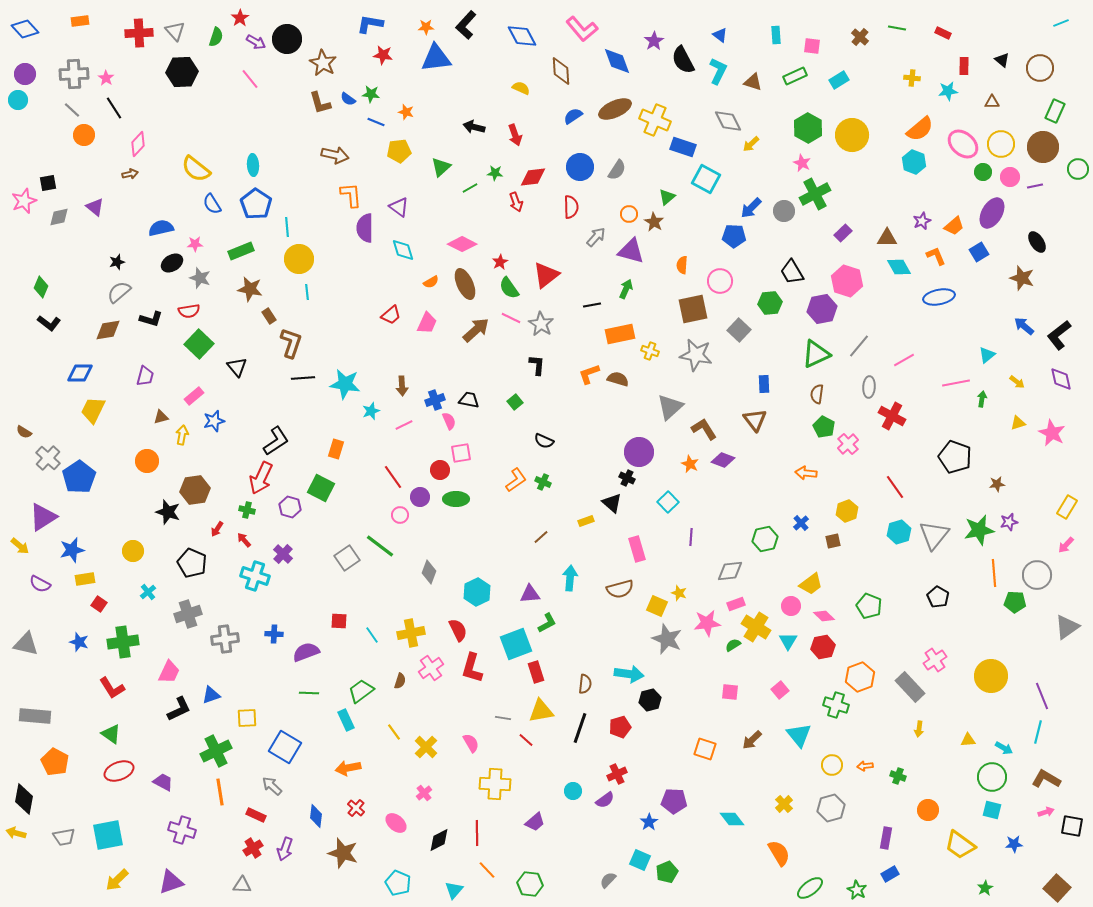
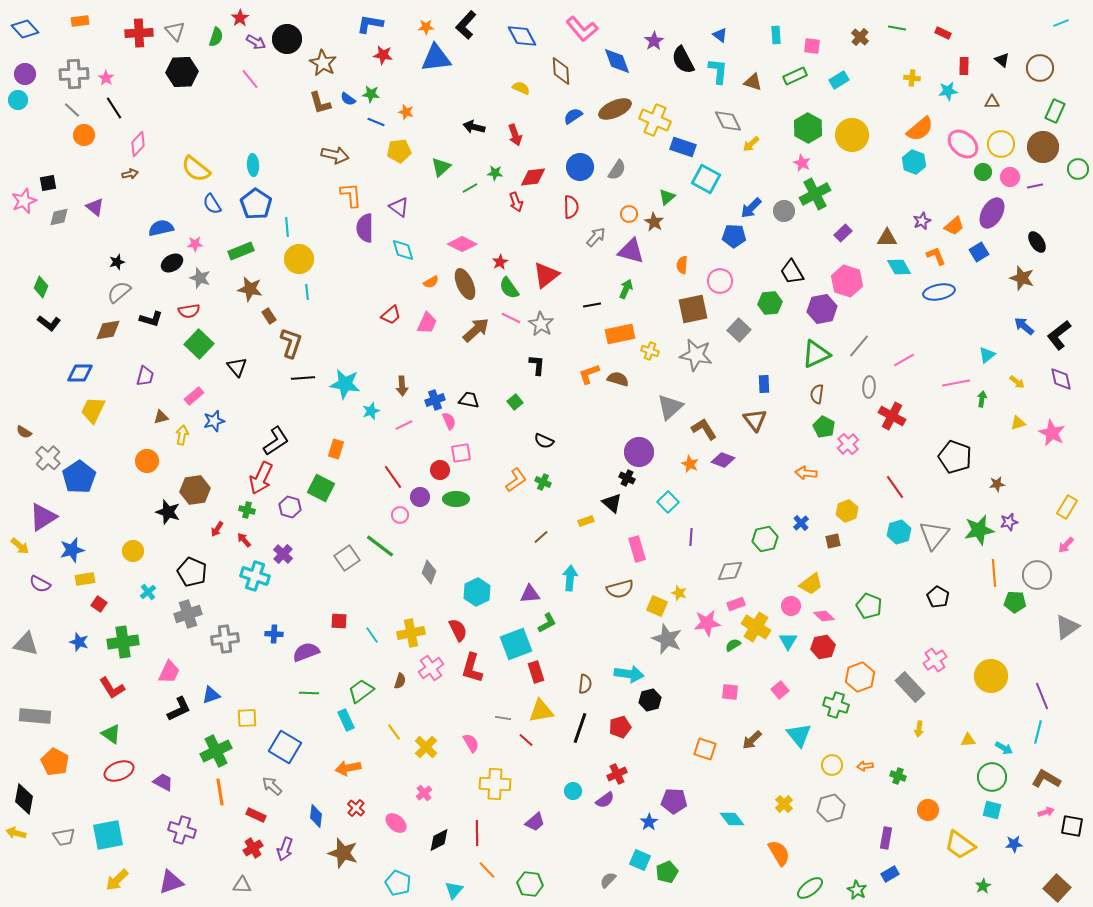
cyan L-shape at (718, 71): rotated 20 degrees counterclockwise
blue ellipse at (939, 297): moved 5 px up
black pentagon at (192, 563): moved 9 px down
green star at (985, 888): moved 2 px left, 2 px up
